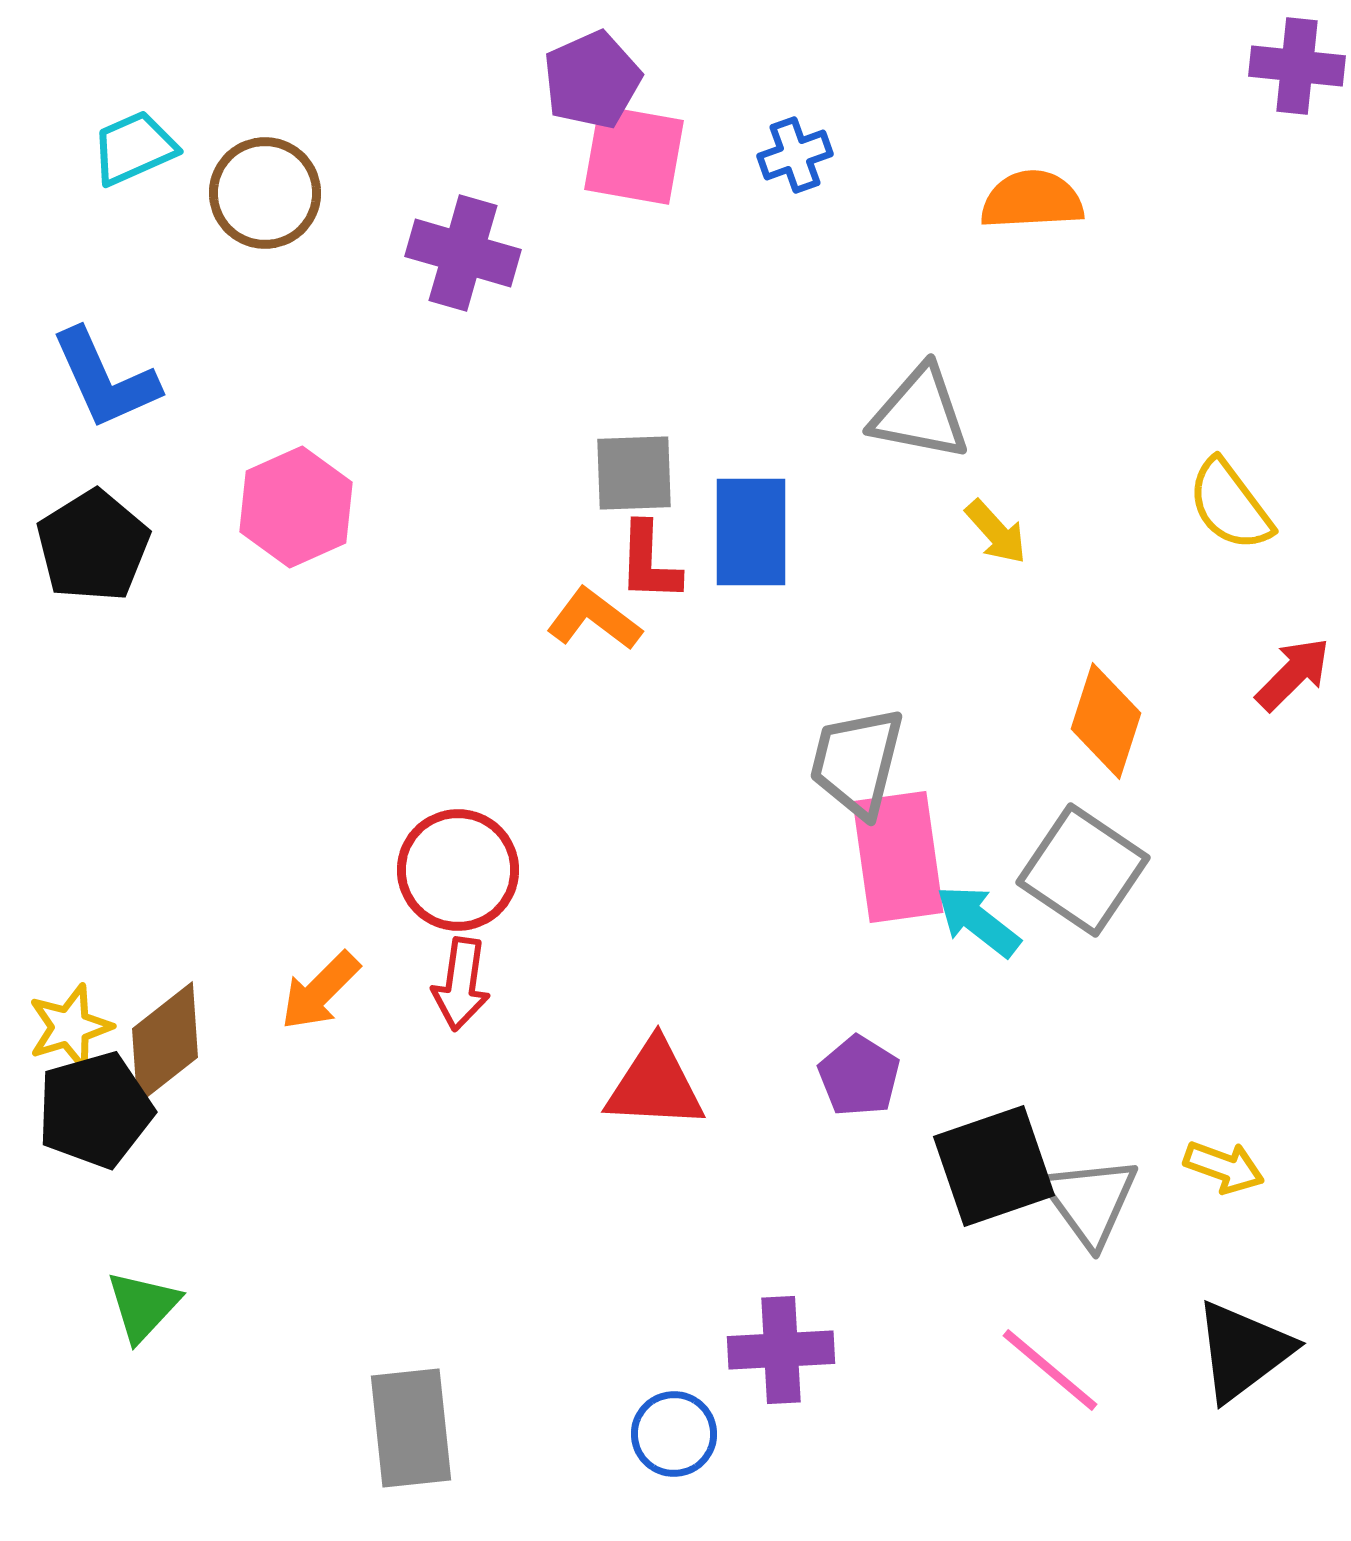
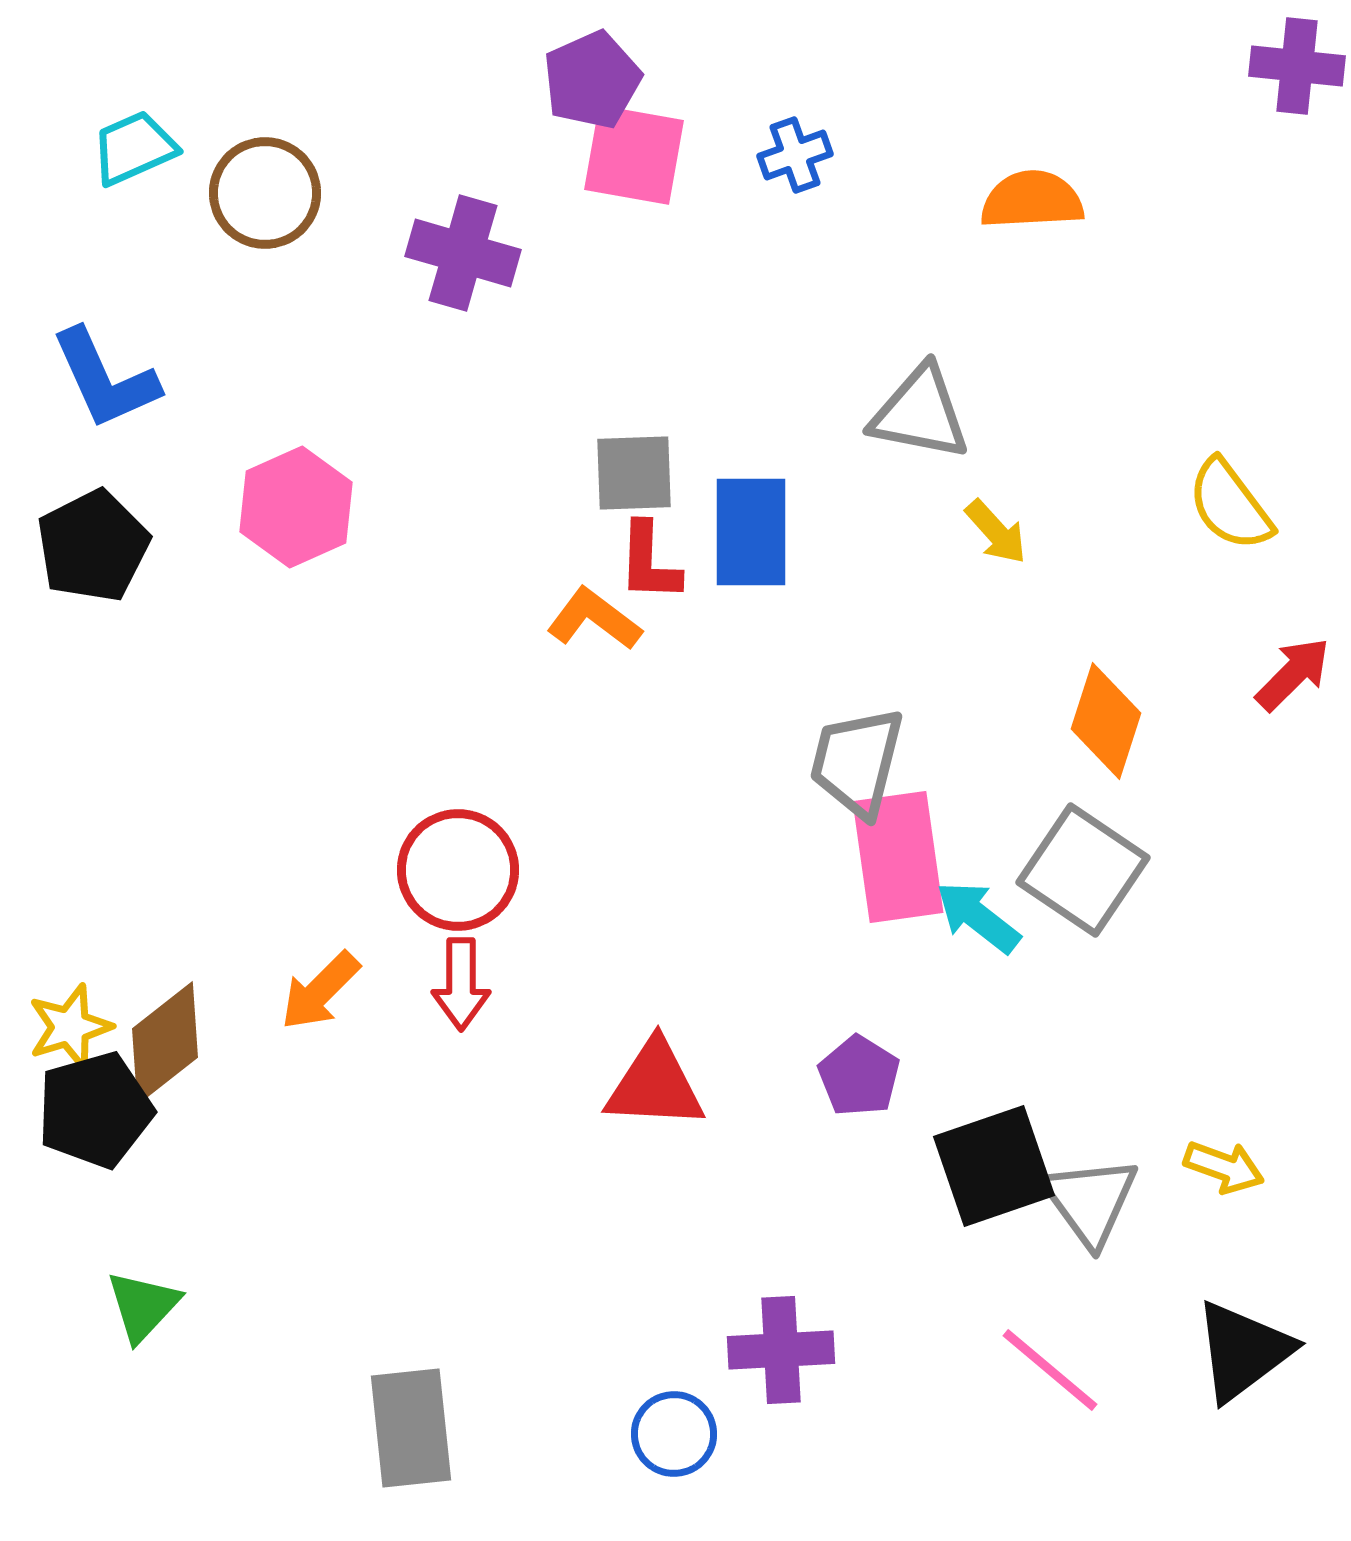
black pentagon at (93, 546): rotated 5 degrees clockwise
cyan arrow at (978, 921): moved 4 px up
red arrow at (461, 984): rotated 8 degrees counterclockwise
